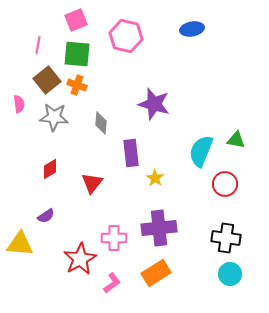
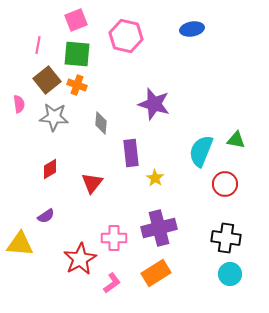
purple cross: rotated 8 degrees counterclockwise
